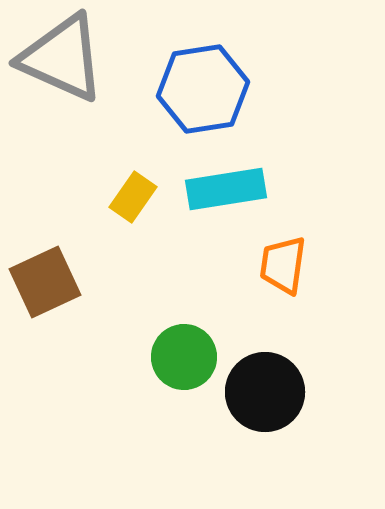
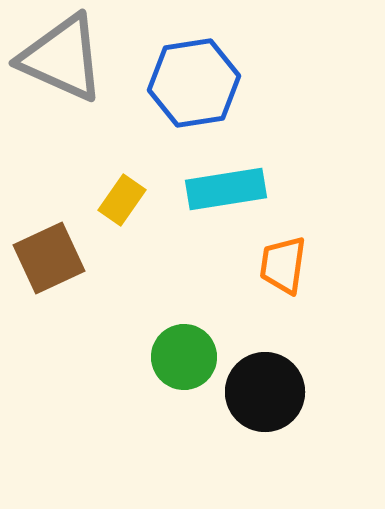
blue hexagon: moved 9 px left, 6 px up
yellow rectangle: moved 11 px left, 3 px down
brown square: moved 4 px right, 24 px up
